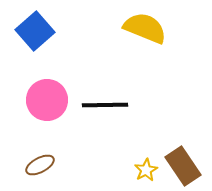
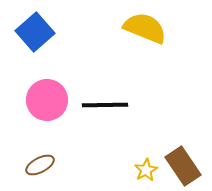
blue square: moved 1 px down
